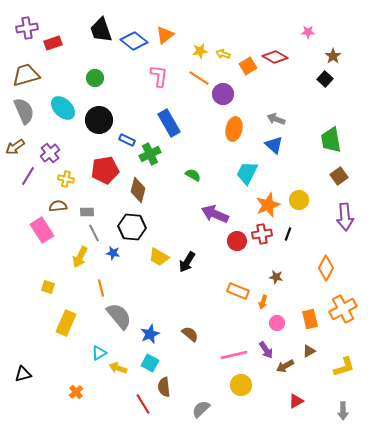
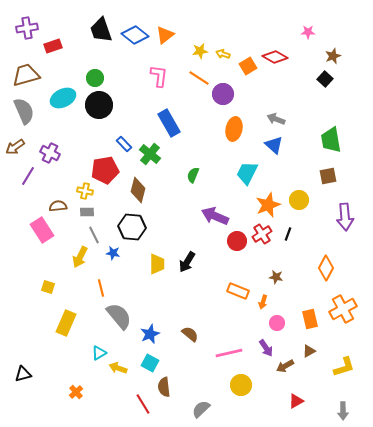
blue diamond at (134, 41): moved 1 px right, 6 px up
red rectangle at (53, 43): moved 3 px down
brown star at (333, 56): rotated 14 degrees clockwise
cyan ellipse at (63, 108): moved 10 px up; rotated 70 degrees counterclockwise
black circle at (99, 120): moved 15 px up
blue rectangle at (127, 140): moved 3 px left, 4 px down; rotated 21 degrees clockwise
purple cross at (50, 153): rotated 24 degrees counterclockwise
green cross at (150, 154): rotated 25 degrees counterclockwise
green semicircle at (193, 175): rotated 98 degrees counterclockwise
brown square at (339, 176): moved 11 px left; rotated 24 degrees clockwise
yellow cross at (66, 179): moved 19 px right, 12 px down
purple arrow at (215, 214): moved 2 px down
gray line at (94, 233): moved 2 px down
red cross at (262, 234): rotated 24 degrees counterclockwise
yellow trapezoid at (159, 257): moved 2 px left, 7 px down; rotated 120 degrees counterclockwise
purple arrow at (266, 350): moved 2 px up
pink line at (234, 355): moved 5 px left, 2 px up
